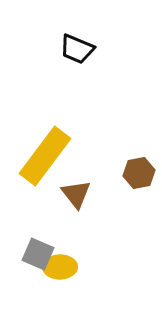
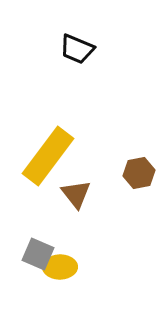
yellow rectangle: moved 3 px right
